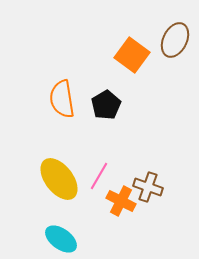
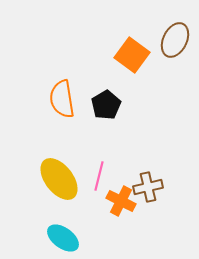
pink line: rotated 16 degrees counterclockwise
brown cross: rotated 32 degrees counterclockwise
cyan ellipse: moved 2 px right, 1 px up
